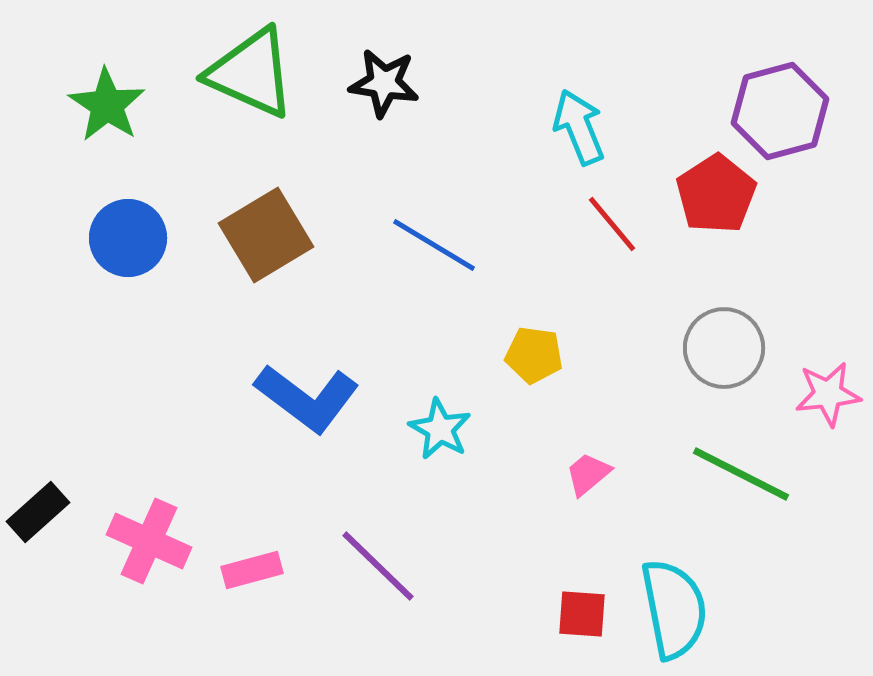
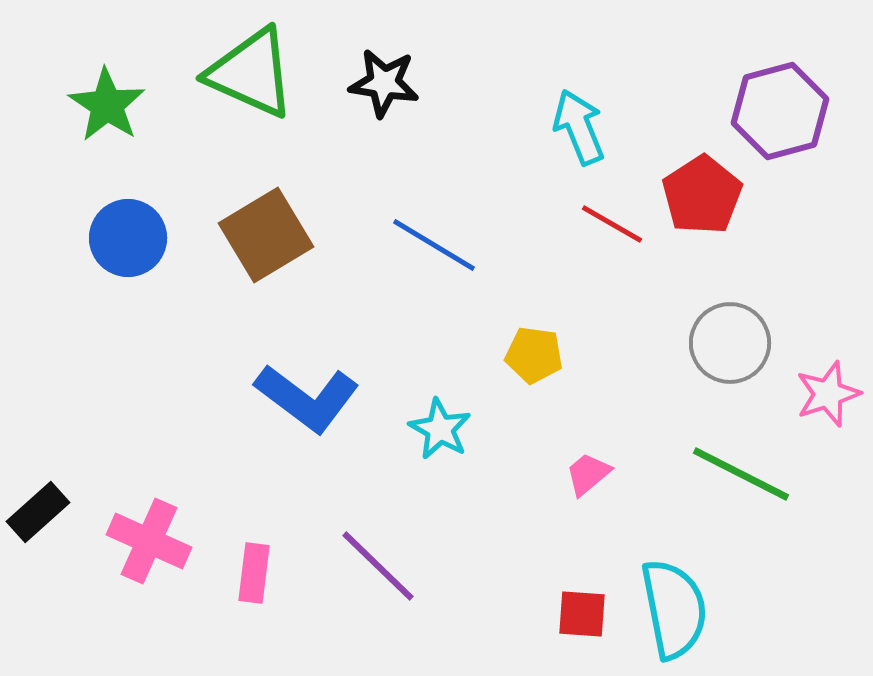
red pentagon: moved 14 px left, 1 px down
red line: rotated 20 degrees counterclockwise
gray circle: moved 6 px right, 5 px up
pink star: rotated 12 degrees counterclockwise
pink rectangle: moved 2 px right, 3 px down; rotated 68 degrees counterclockwise
